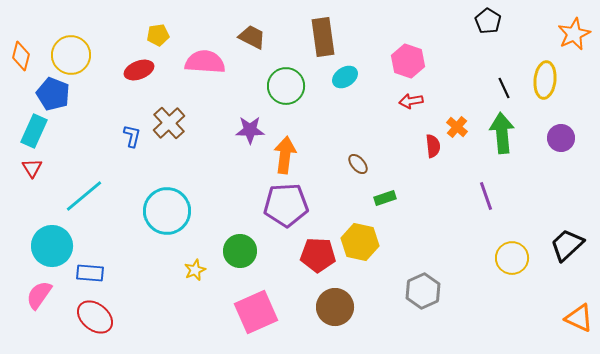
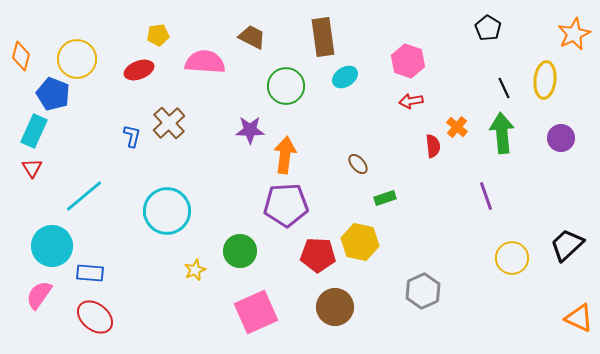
black pentagon at (488, 21): moved 7 px down
yellow circle at (71, 55): moved 6 px right, 4 px down
